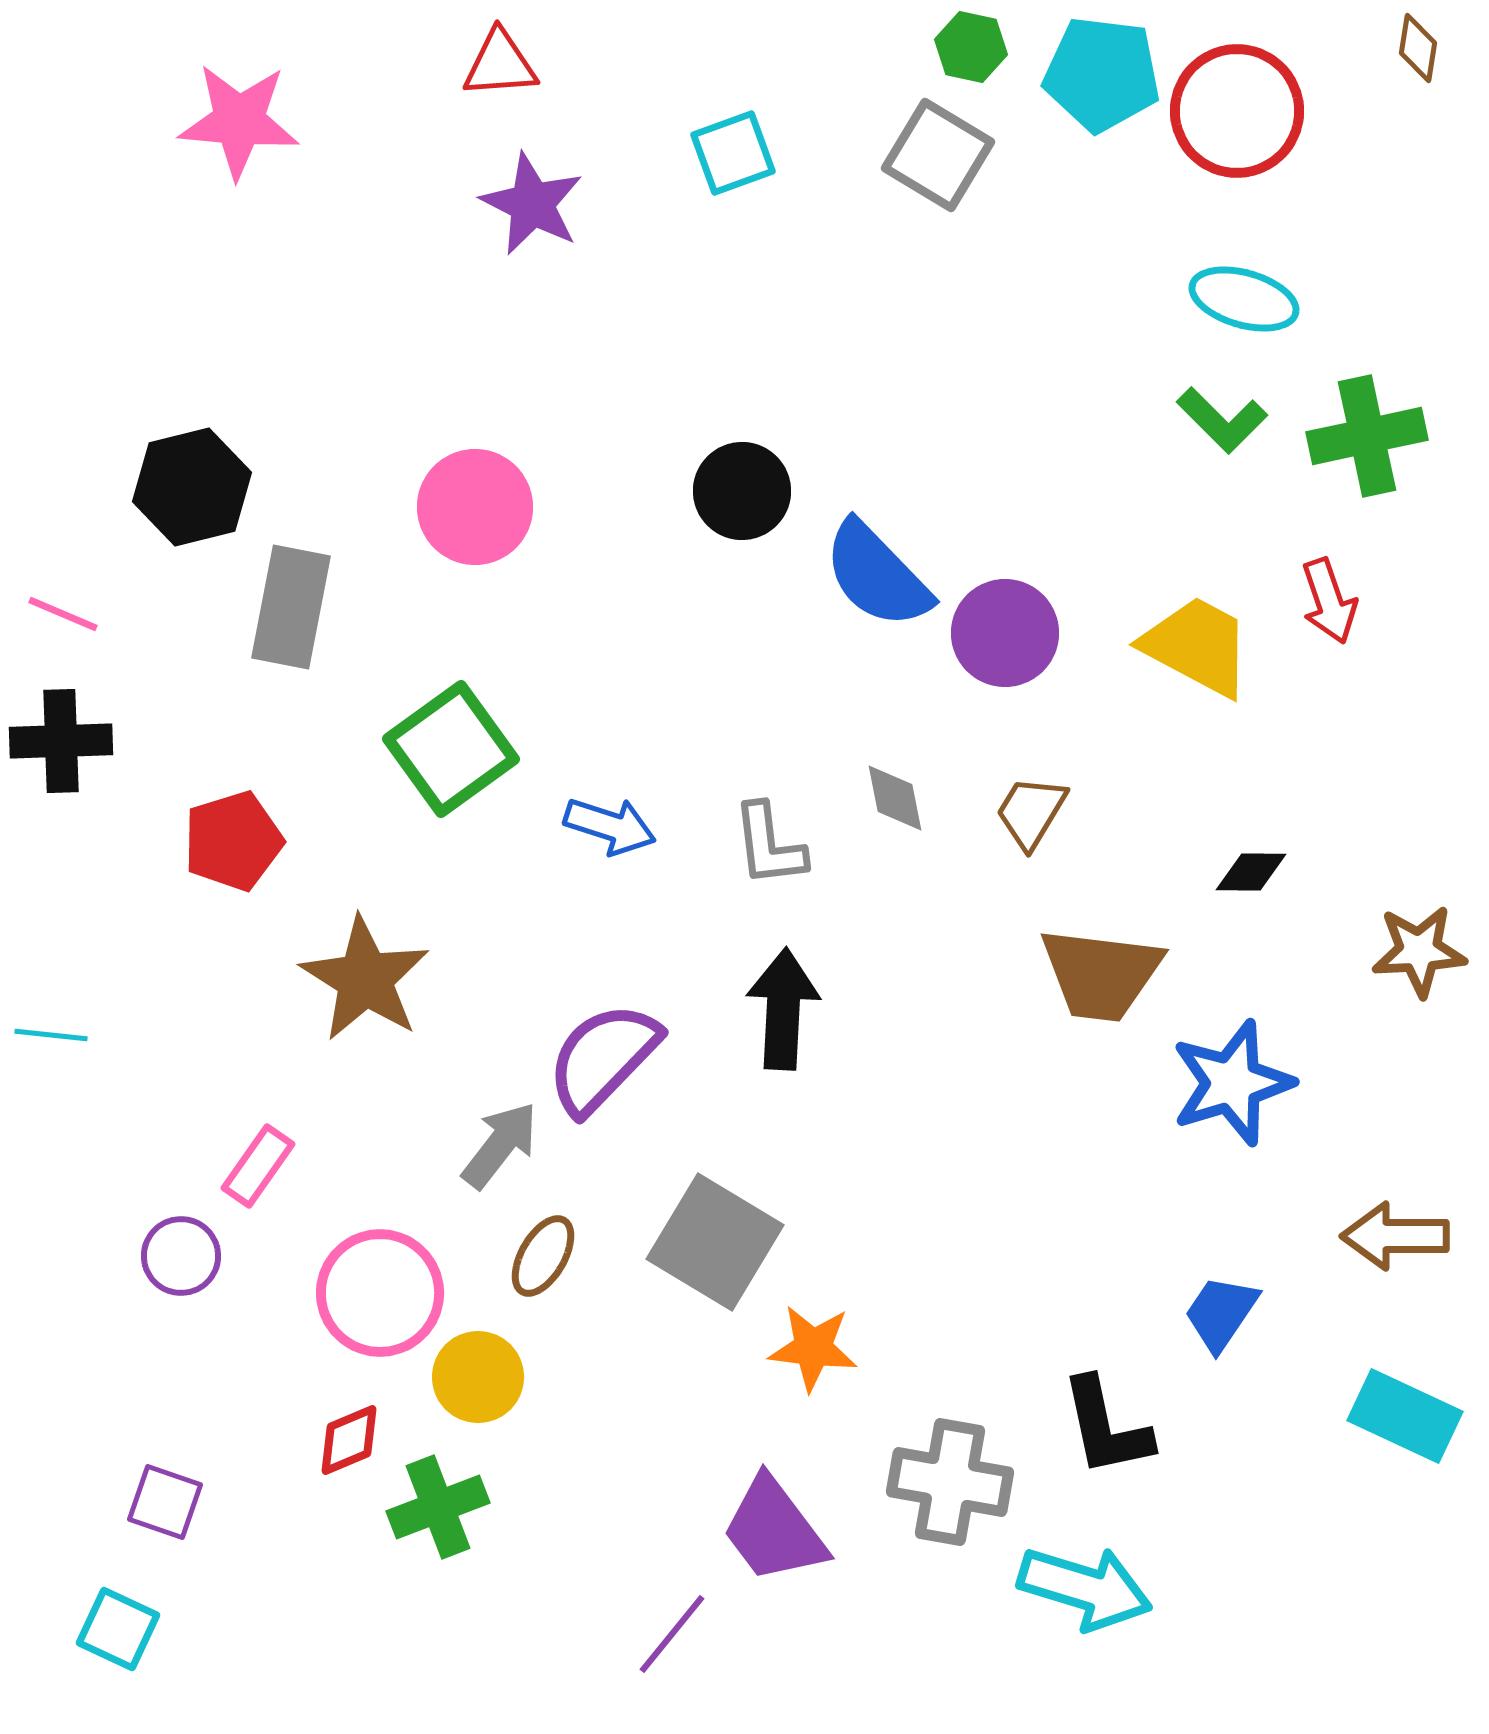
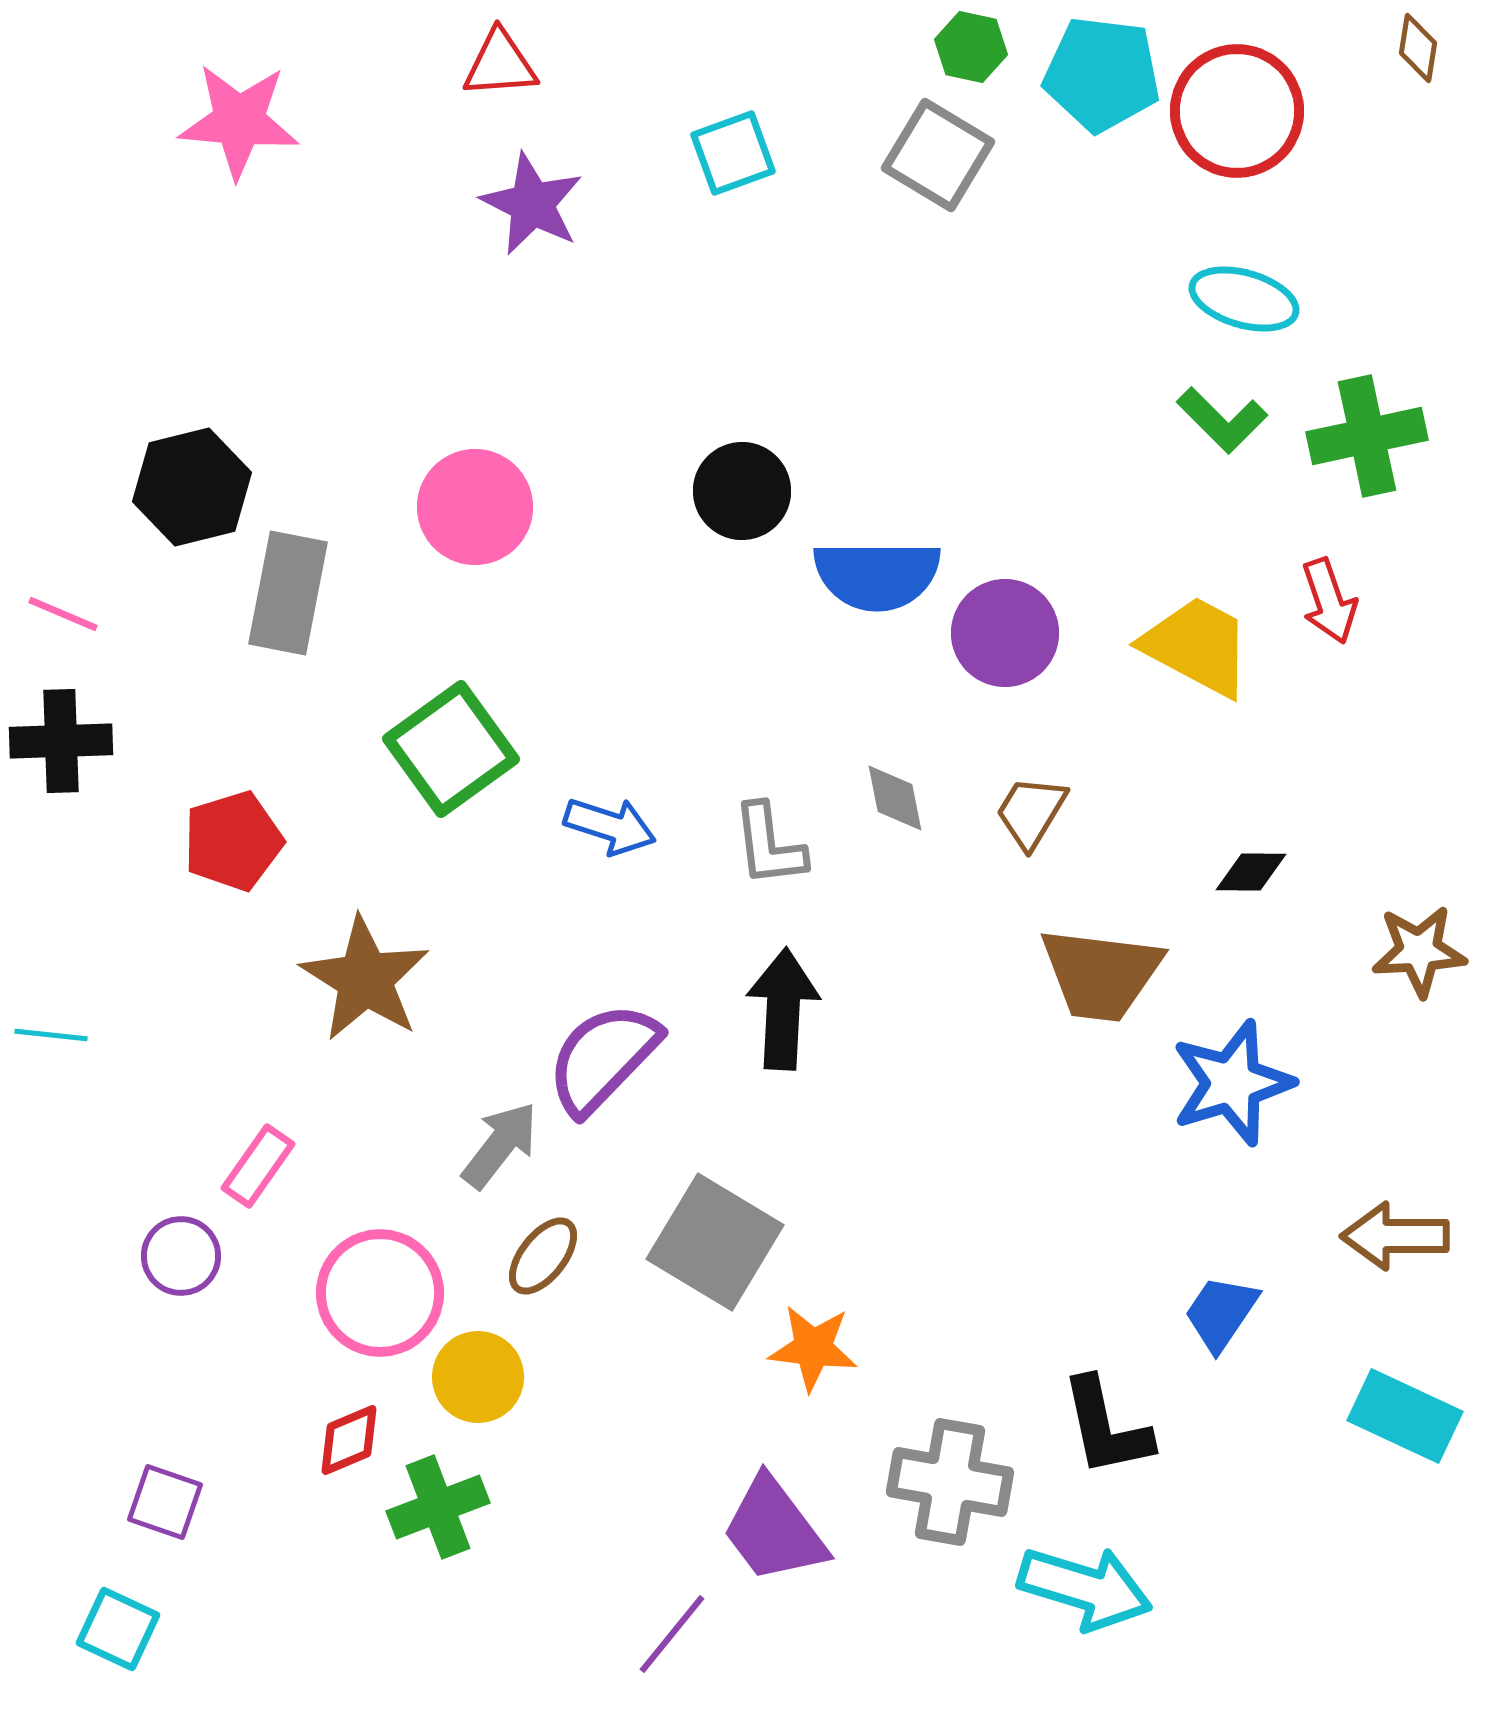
blue semicircle at (877, 575): rotated 46 degrees counterclockwise
gray rectangle at (291, 607): moved 3 px left, 14 px up
brown ellipse at (543, 1256): rotated 8 degrees clockwise
